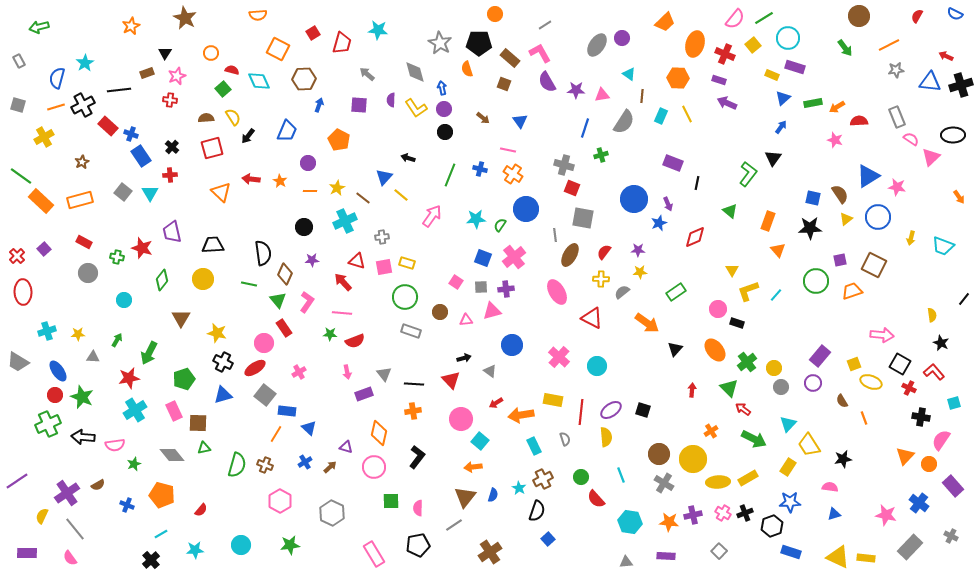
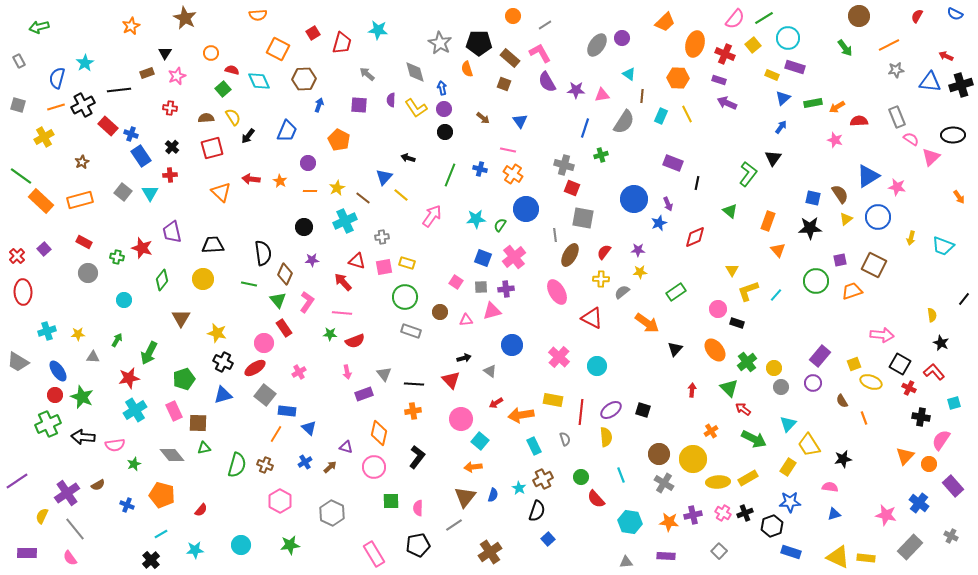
orange circle at (495, 14): moved 18 px right, 2 px down
red cross at (170, 100): moved 8 px down
